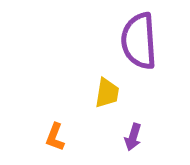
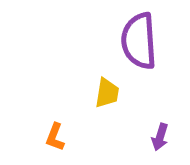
purple arrow: moved 27 px right
